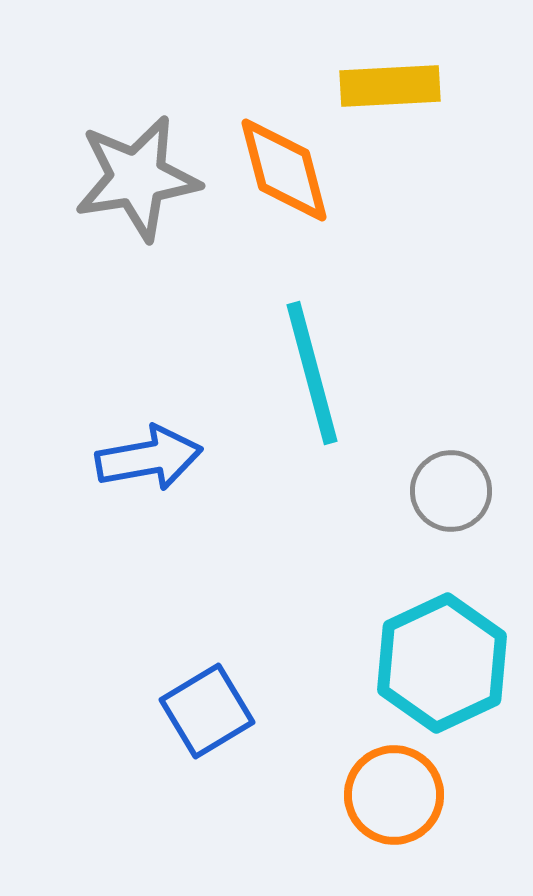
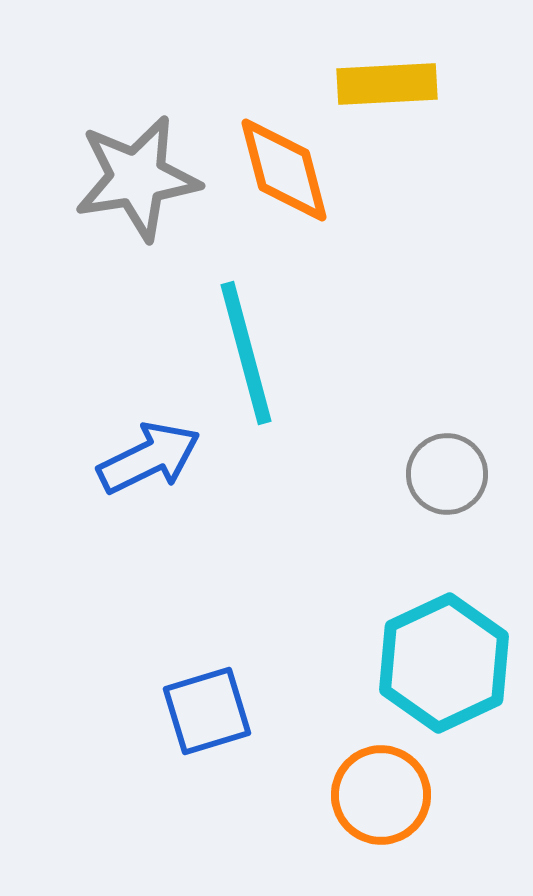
yellow rectangle: moved 3 px left, 2 px up
cyan line: moved 66 px left, 20 px up
blue arrow: rotated 16 degrees counterclockwise
gray circle: moved 4 px left, 17 px up
cyan hexagon: moved 2 px right
blue square: rotated 14 degrees clockwise
orange circle: moved 13 px left
